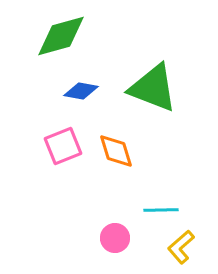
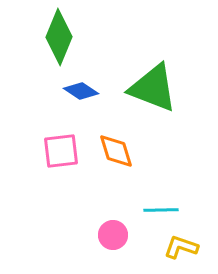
green diamond: moved 2 px left, 1 px down; rotated 52 degrees counterclockwise
blue diamond: rotated 24 degrees clockwise
pink square: moved 2 px left, 5 px down; rotated 15 degrees clockwise
pink circle: moved 2 px left, 3 px up
yellow L-shape: rotated 60 degrees clockwise
